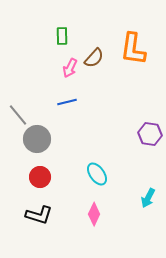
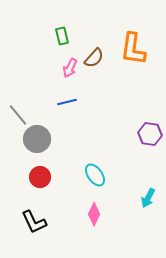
green rectangle: rotated 12 degrees counterclockwise
cyan ellipse: moved 2 px left, 1 px down
black L-shape: moved 5 px left, 7 px down; rotated 48 degrees clockwise
